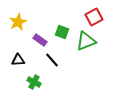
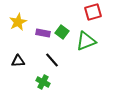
red square: moved 1 px left, 5 px up; rotated 12 degrees clockwise
green square: rotated 16 degrees clockwise
purple rectangle: moved 3 px right, 7 px up; rotated 24 degrees counterclockwise
black triangle: moved 1 px down
green cross: moved 9 px right
